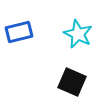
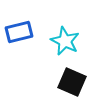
cyan star: moved 13 px left, 7 px down
